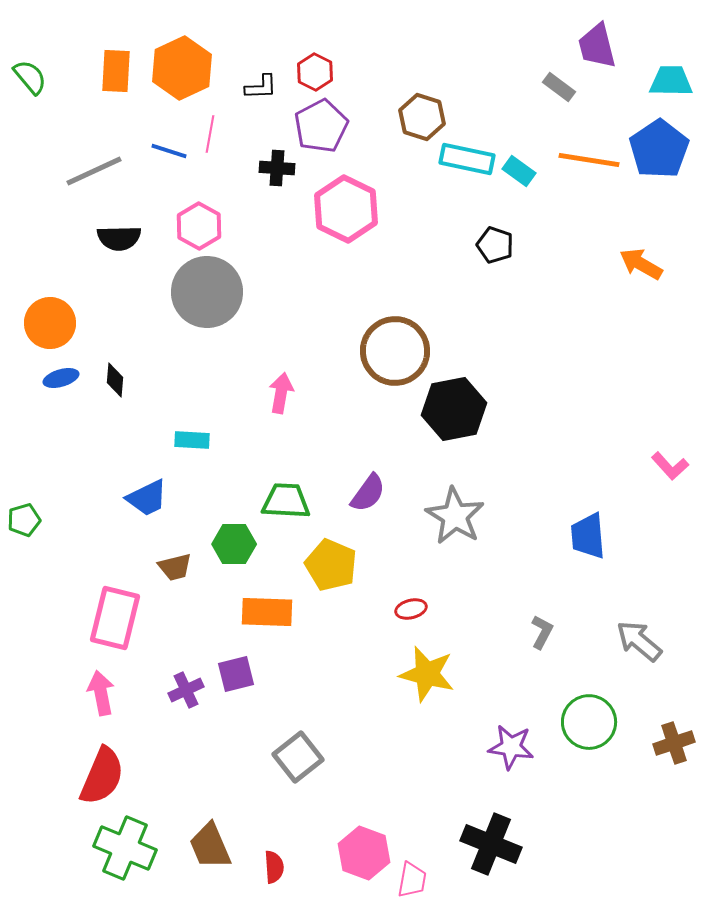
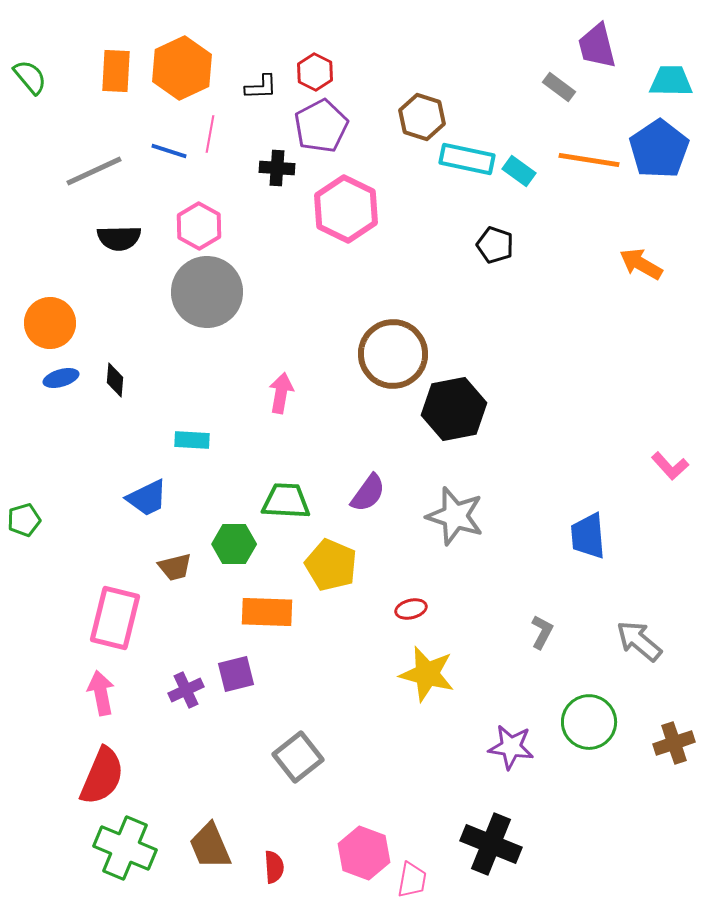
brown circle at (395, 351): moved 2 px left, 3 px down
gray star at (455, 516): rotated 14 degrees counterclockwise
